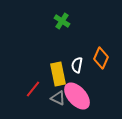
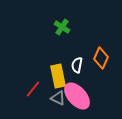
green cross: moved 6 px down
yellow rectangle: moved 2 px down
